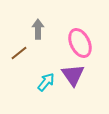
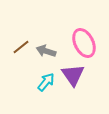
gray arrow: moved 8 px right, 22 px down; rotated 72 degrees counterclockwise
pink ellipse: moved 4 px right
brown line: moved 2 px right, 6 px up
